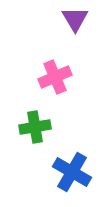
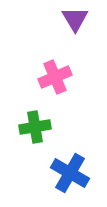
blue cross: moved 2 px left, 1 px down
